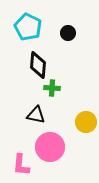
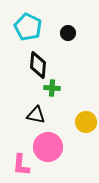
pink circle: moved 2 px left
